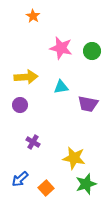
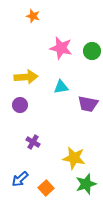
orange star: rotated 16 degrees counterclockwise
